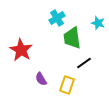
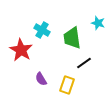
cyan cross: moved 15 px left, 12 px down; rotated 28 degrees counterclockwise
